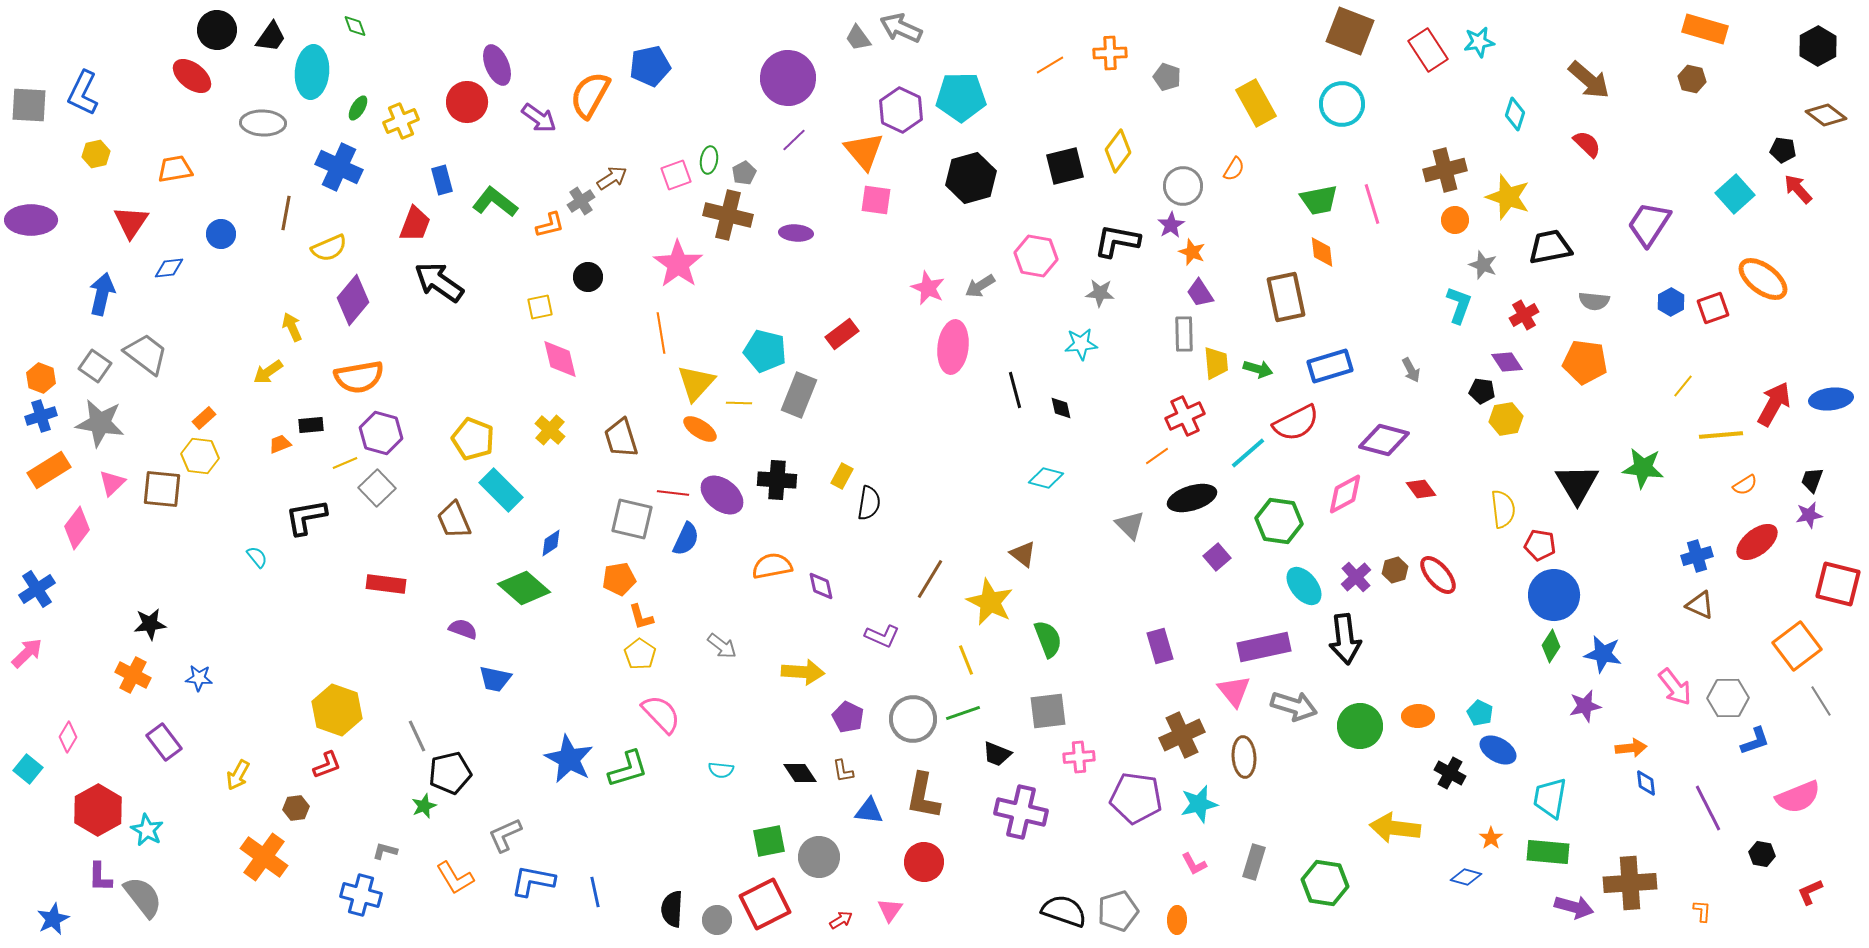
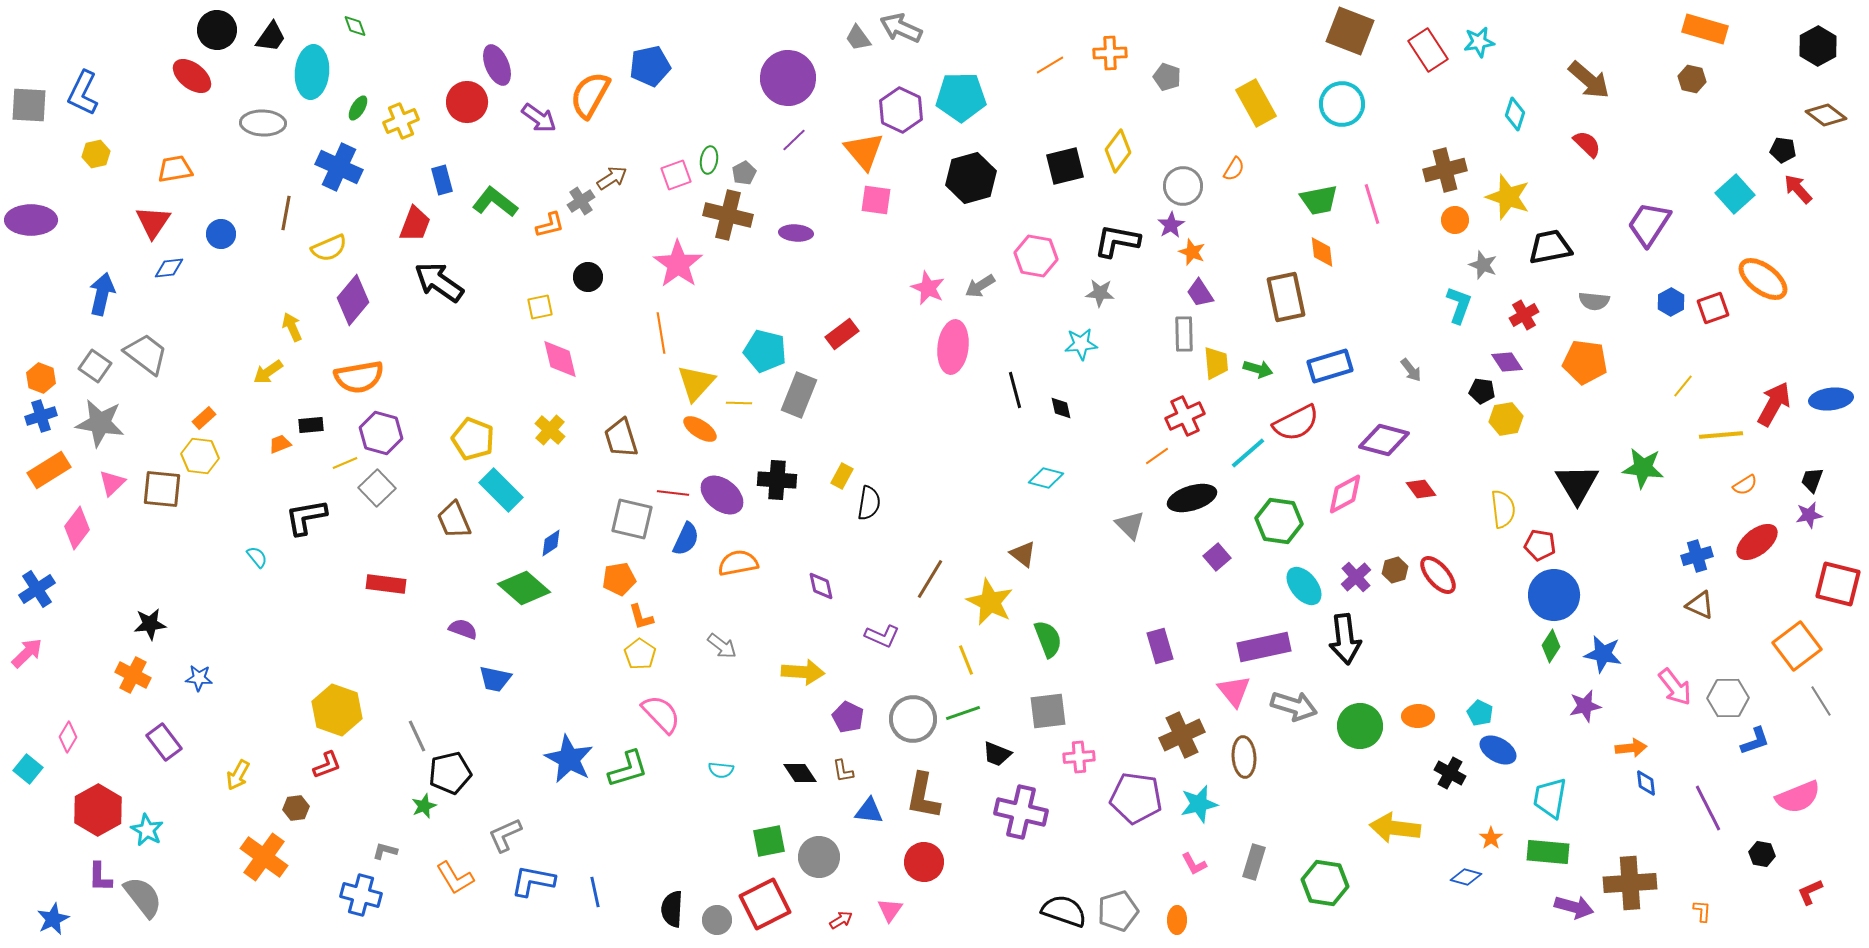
red triangle at (131, 222): moved 22 px right
gray arrow at (1411, 370): rotated 10 degrees counterclockwise
orange semicircle at (772, 566): moved 34 px left, 3 px up
